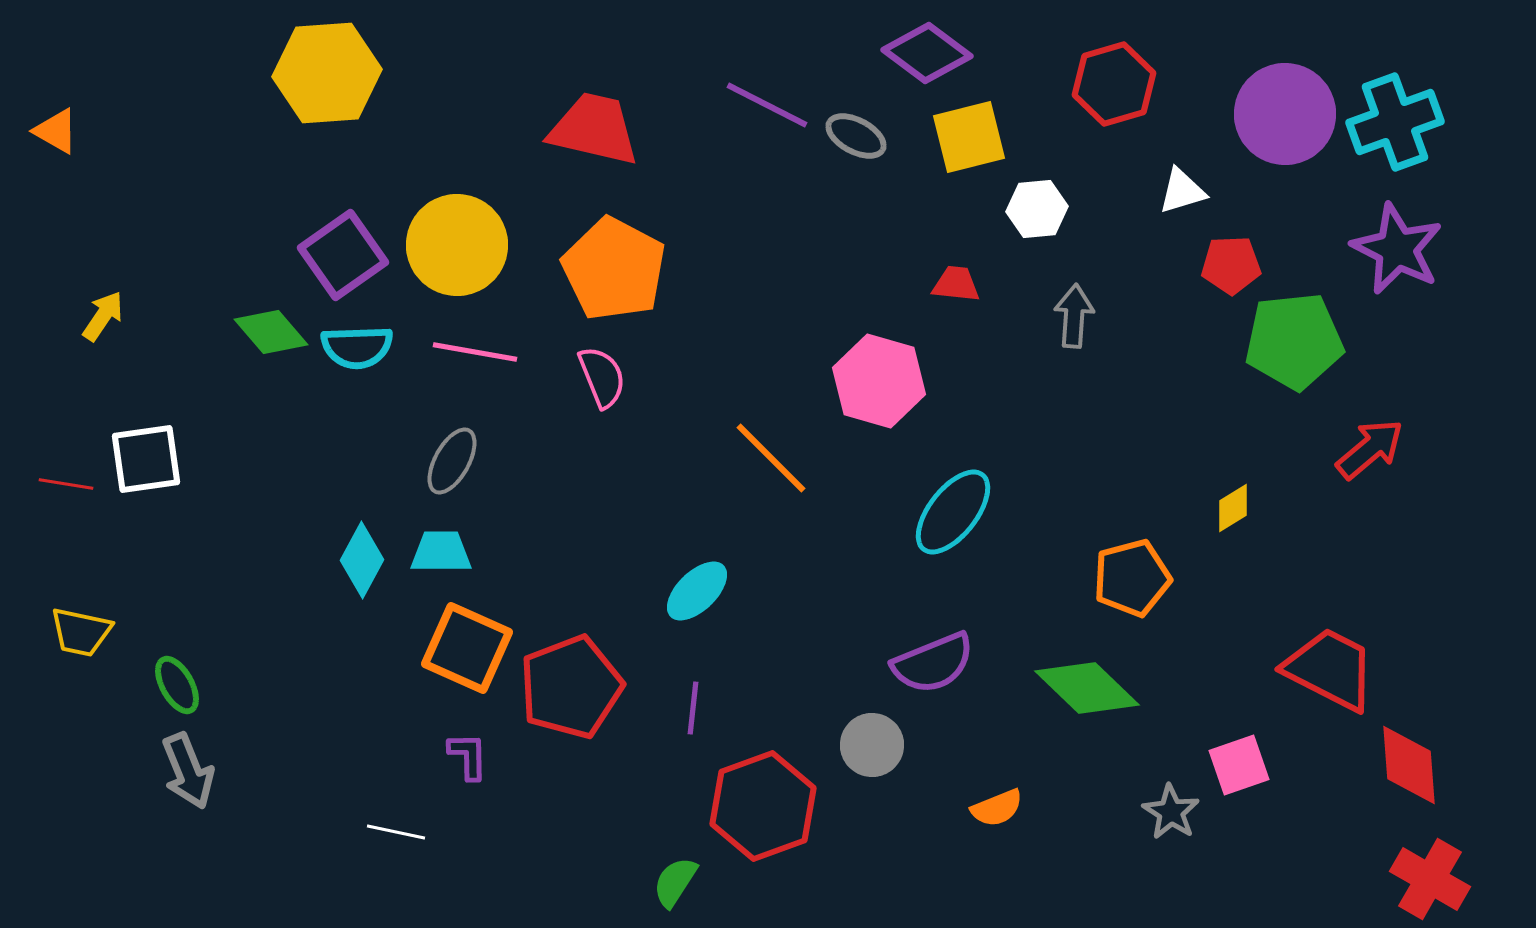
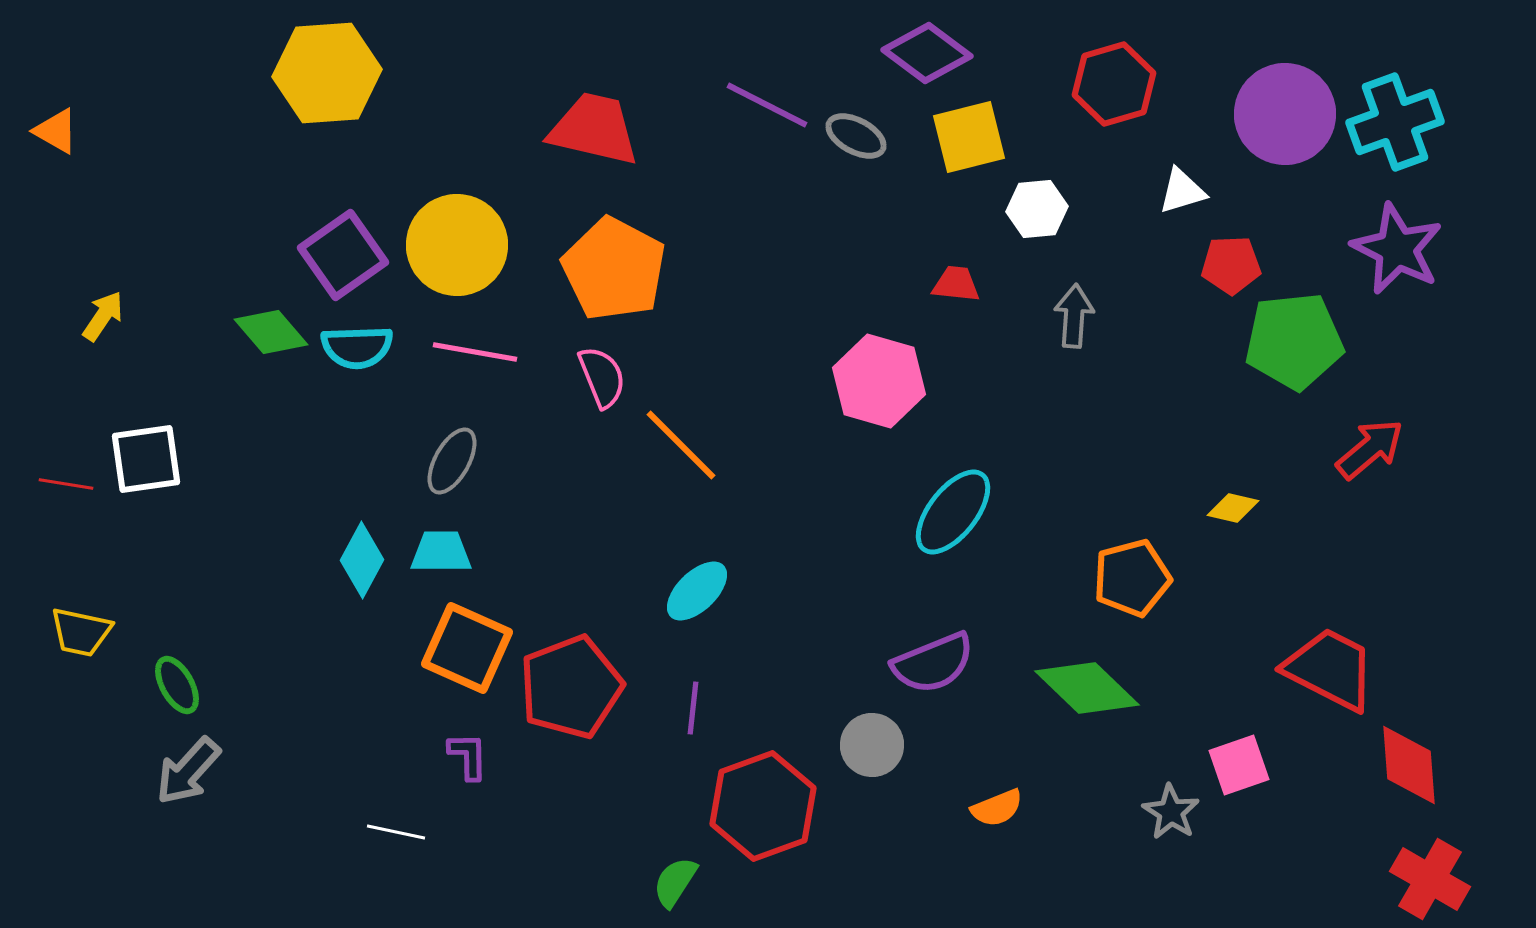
orange line at (771, 458): moved 90 px left, 13 px up
yellow diamond at (1233, 508): rotated 45 degrees clockwise
gray arrow at (188, 771): rotated 64 degrees clockwise
